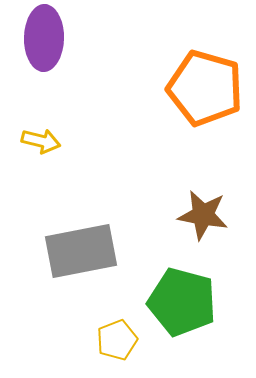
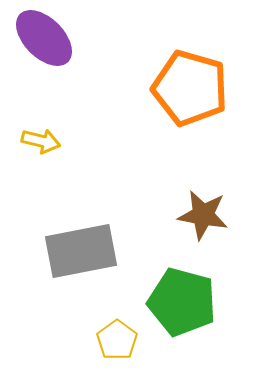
purple ellipse: rotated 46 degrees counterclockwise
orange pentagon: moved 15 px left
yellow pentagon: rotated 15 degrees counterclockwise
